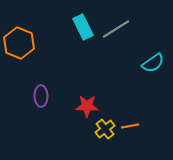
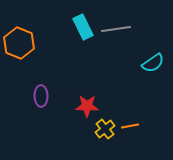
gray line: rotated 24 degrees clockwise
